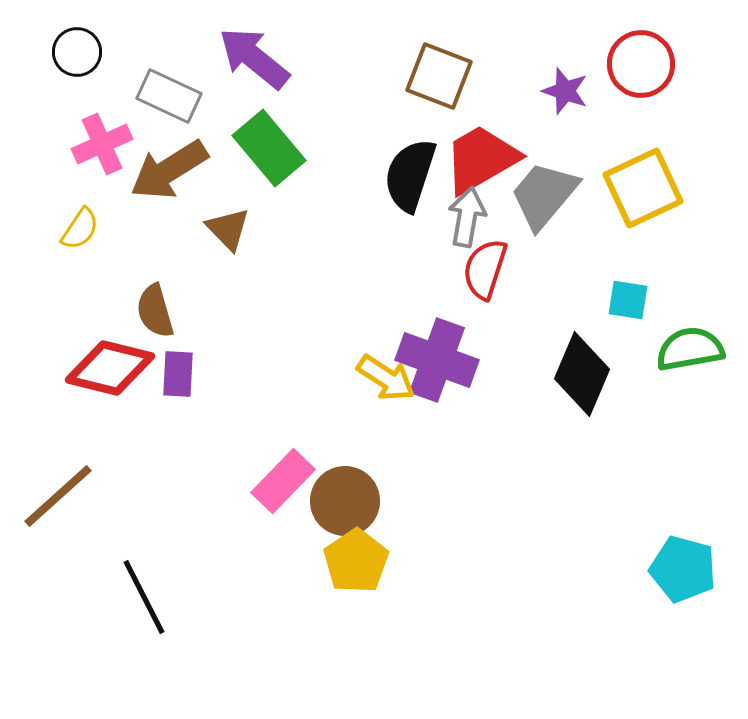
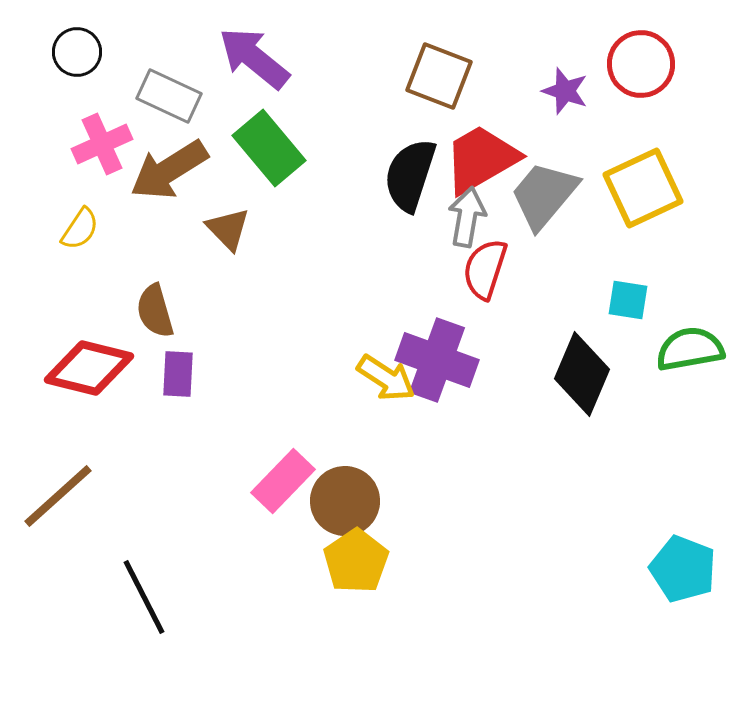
red diamond: moved 21 px left
cyan pentagon: rotated 6 degrees clockwise
